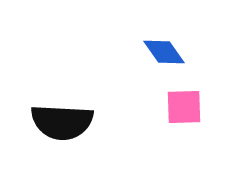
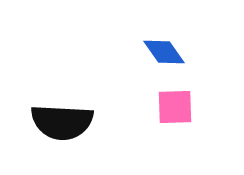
pink square: moved 9 px left
